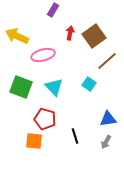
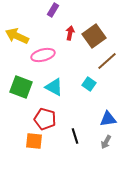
cyan triangle: rotated 18 degrees counterclockwise
